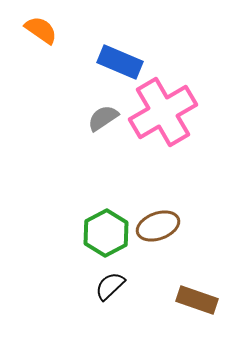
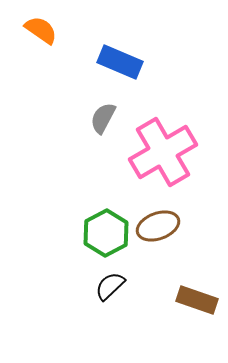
pink cross: moved 40 px down
gray semicircle: rotated 28 degrees counterclockwise
